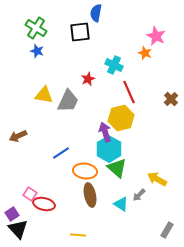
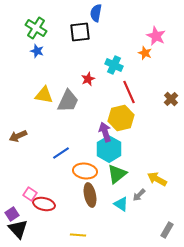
green triangle: moved 6 px down; rotated 40 degrees clockwise
